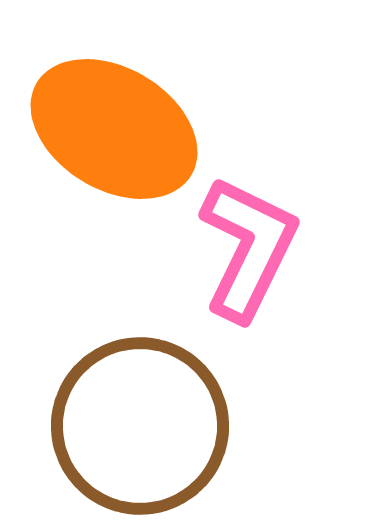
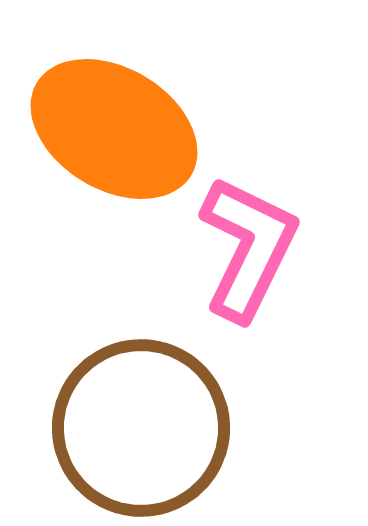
brown circle: moved 1 px right, 2 px down
